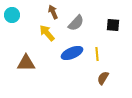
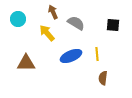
cyan circle: moved 6 px right, 4 px down
gray semicircle: rotated 102 degrees counterclockwise
blue ellipse: moved 1 px left, 3 px down
brown semicircle: rotated 24 degrees counterclockwise
